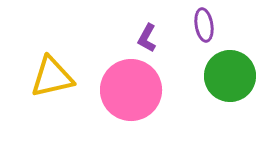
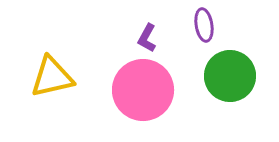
pink circle: moved 12 px right
